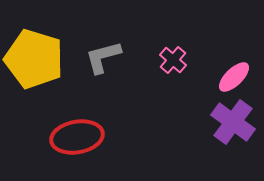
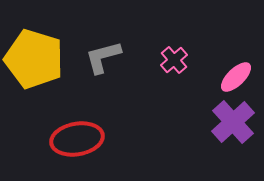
pink cross: moved 1 px right; rotated 8 degrees clockwise
pink ellipse: moved 2 px right
purple cross: rotated 12 degrees clockwise
red ellipse: moved 2 px down
